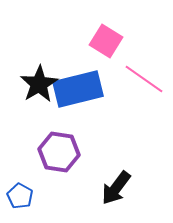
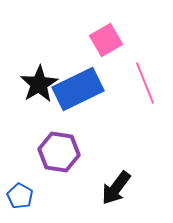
pink square: moved 1 px up; rotated 28 degrees clockwise
pink line: moved 1 px right, 4 px down; rotated 33 degrees clockwise
blue rectangle: rotated 12 degrees counterclockwise
